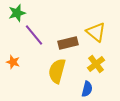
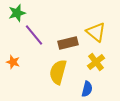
yellow cross: moved 2 px up
yellow semicircle: moved 1 px right, 1 px down
